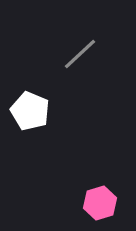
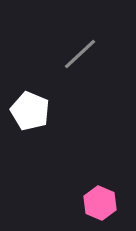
pink hexagon: rotated 20 degrees counterclockwise
